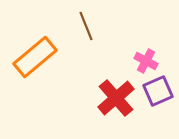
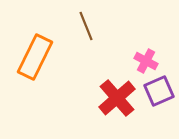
orange rectangle: rotated 24 degrees counterclockwise
purple square: moved 1 px right
red cross: moved 1 px right
